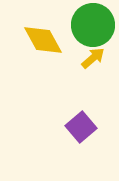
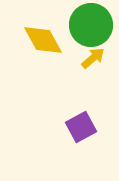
green circle: moved 2 px left
purple square: rotated 12 degrees clockwise
